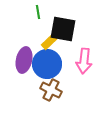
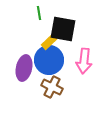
green line: moved 1 px right, 1 px down
purple ellipse: moved 8 px down
blue circle: moved 2 px right, 4 px up
brown cross: moved 1 px right, 3 px up
